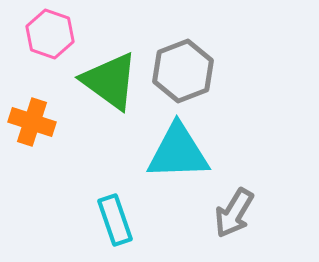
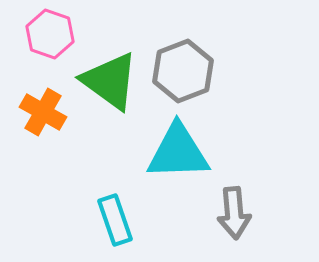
orange cross: moved 11 px right, 10 px up; rotated 12 degrees clockwise
gray arrow: rotated 36 degrees counterclockwise
